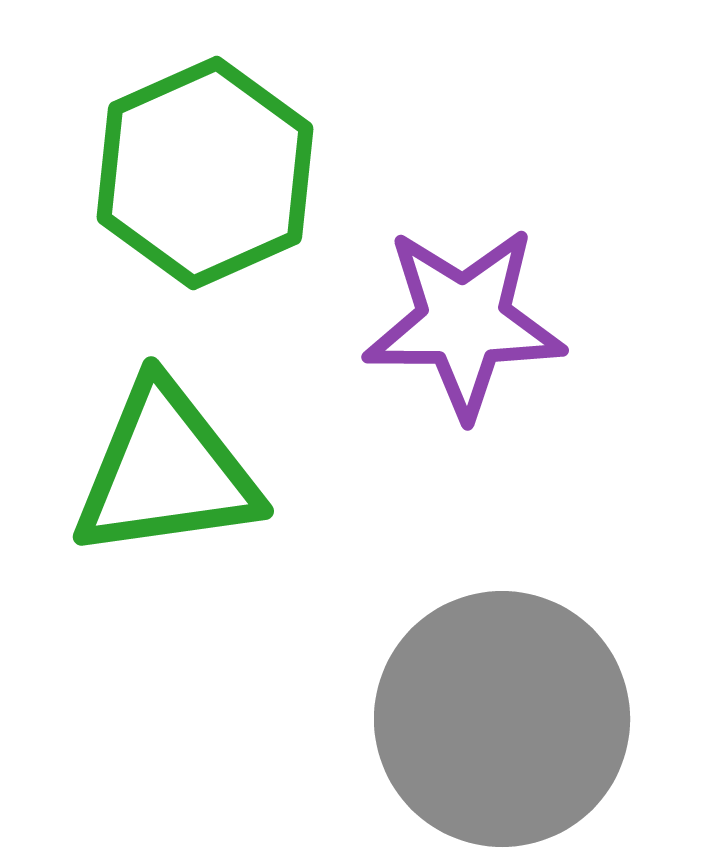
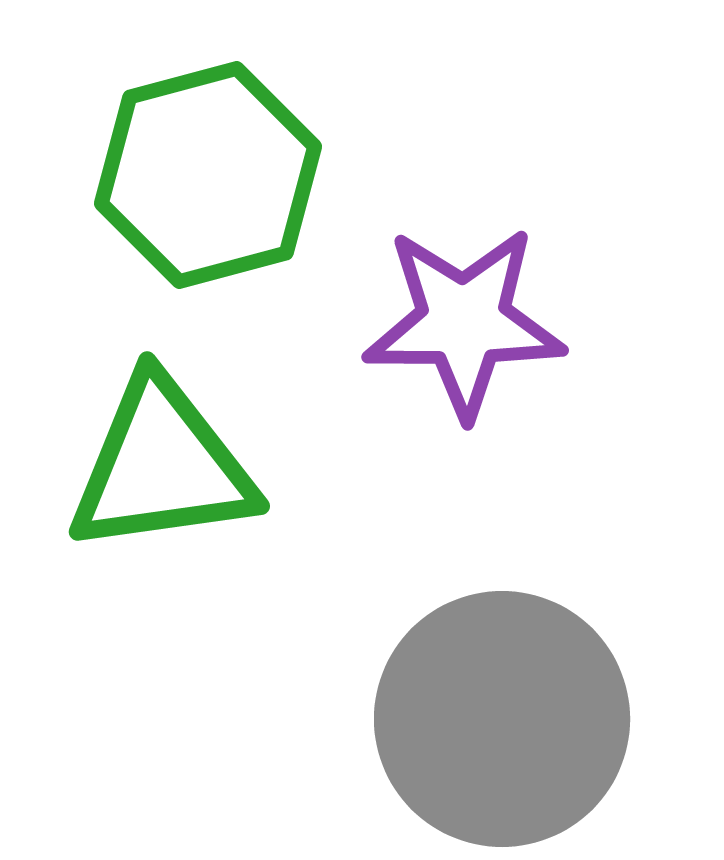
green hexagon: moved 3 px right, 2 px down; rotated 9 degrees clockwise
green triangle: moved 4 px left, 5 px up
